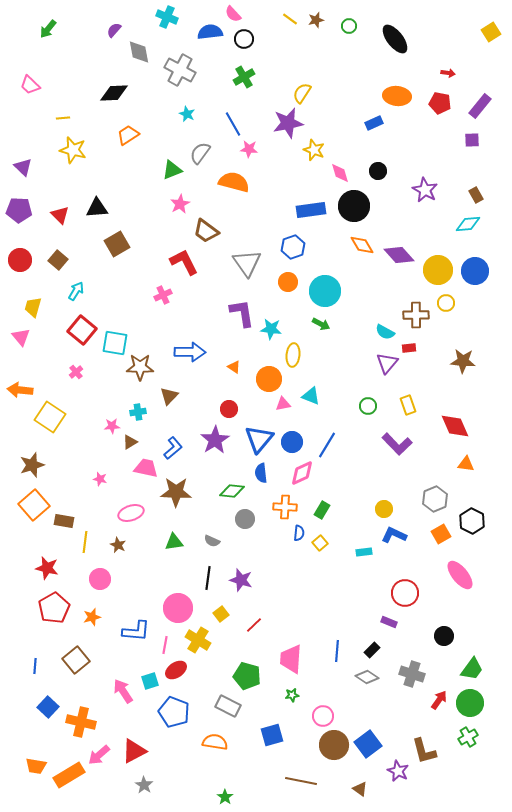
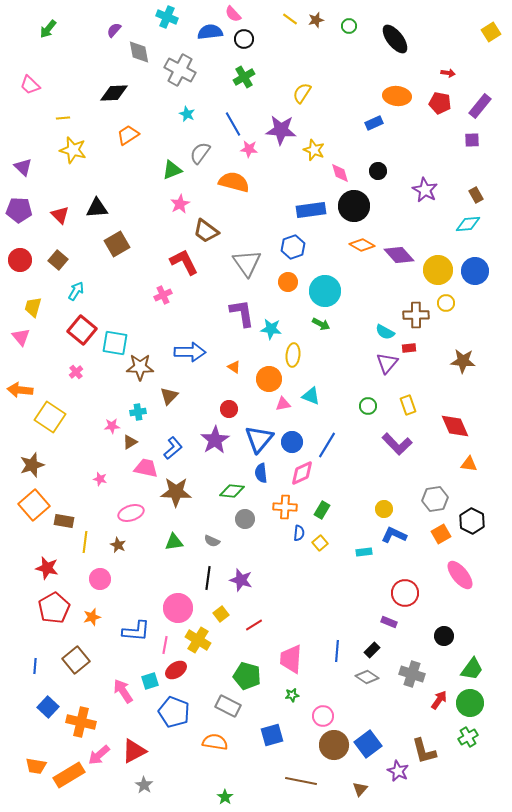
purple star at (288, 123): moved 7 px left, 7 px down; rotated 16 degrees clockwise
orange diamond at (362, 245): rotated 30 degrees counterclockwise
orange triangle at (466, 464): moved 3 px right
gray hexagon at (435, 499): rotated 15 degrees clockwise
red line at (254, 625): rotated 12 degrees clockwise
brown triangle at (360, 789): rotated 35 degrees clockwise
